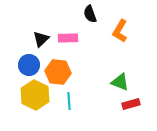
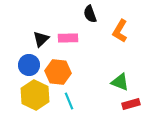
cyan line: rotated 18 degrees counterclockwise
